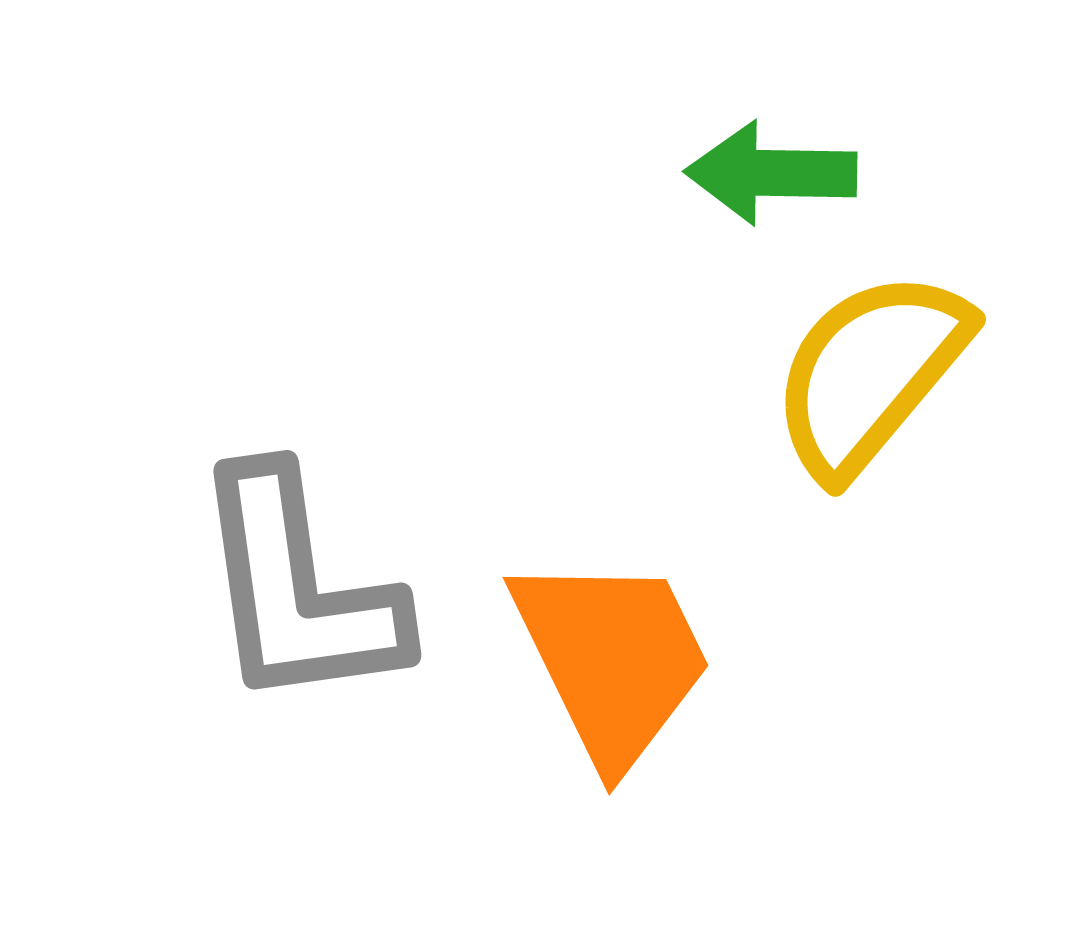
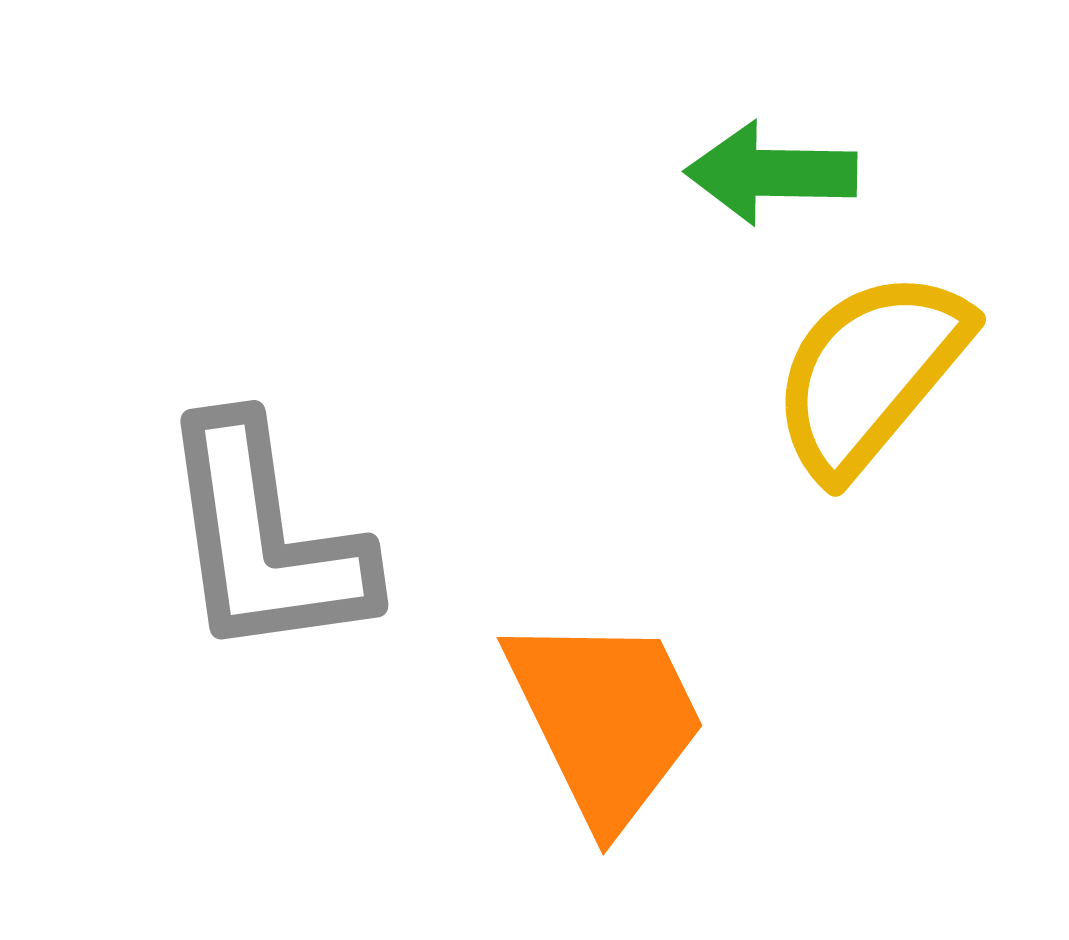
gray L-shape: moved 33 px left, 50 px up
orange trapezoid: moved 6 px left, 60 px down
